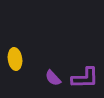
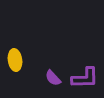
yellow ellipse: moved 1 px down
